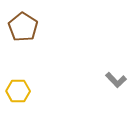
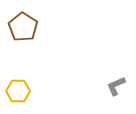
gray L-shape: moved 6 px down; rotated 110 degrees clockwise
